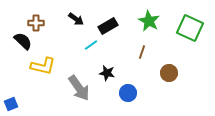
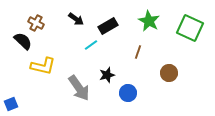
brown cross: rotated 28 degrees clockwise
brown line: moved 4 px left
black star: moved 2 px down; rotated 28 degrees counterclockwise
